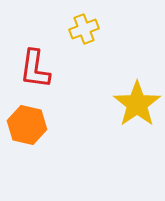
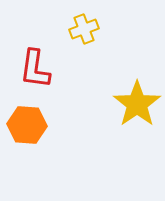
orange hexagon: rotated 9 degrees counterclockwise
